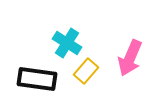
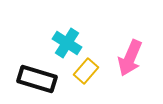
black rectangle: rotated 9 degrees clockwise
